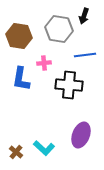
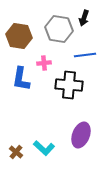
black arrow: moved 2 px down
